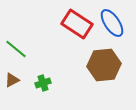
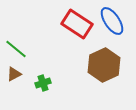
blue ellipse: moved 2 px up
brown hexagon: rotated 20 degrees counterclockwise
brown triangle: moved 2 px right, 6 px up
